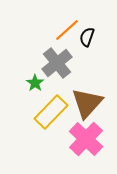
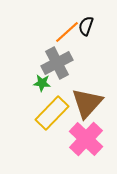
orange line: moved 2 px down
black semicircle: moved 1 px left, 11 px up
gray cross: rotated 12 degrees clockwise
green star: moved 7 px right; rotated 30 degrees counterclockwise
yellow rectangle: moved 1 px right, 1 px down
